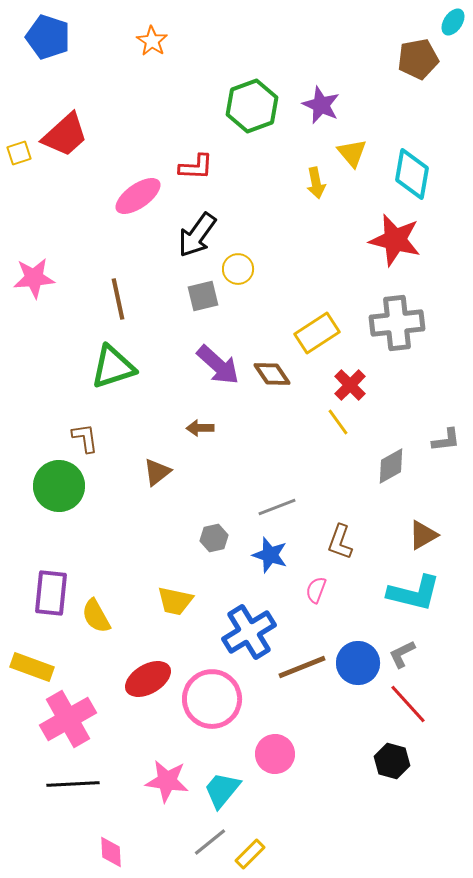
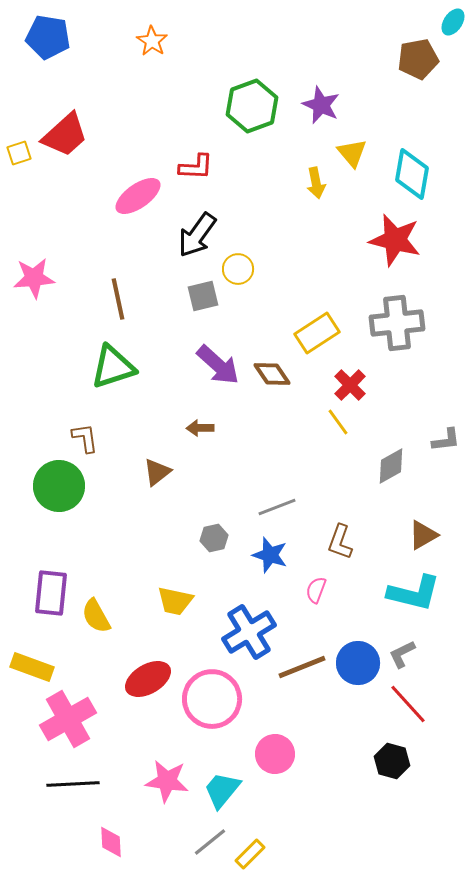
blue pentagon at (48, 37): rotated 9 degrees counterclockwise
pink diamond at (111, 852): moved 10 px up
